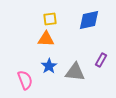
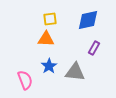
blue diamond: moved 1 px left
purple rectangle: moved 7 px left, 12 px up
